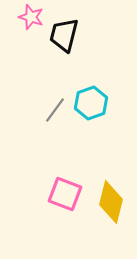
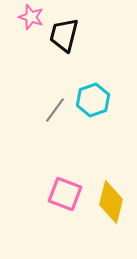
cyan hexagon: moved 2 px right, 3 px up
